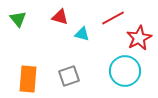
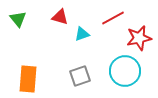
cyan triangle: rotated 35 degrees counterclockwise
red star: rotated 15 degrees clockwise
gray square: moved 11 px right
